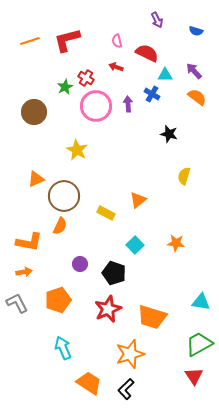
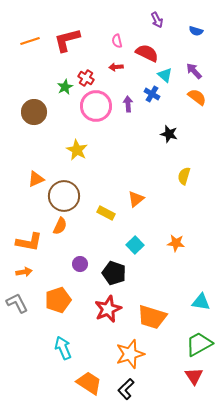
red arrow at (116, 67): rotated 24 degrees counterclockwise
cyan triangle at (165, 75): rotated 42 degrees clockwise
orange triangle at (138, 200): moved 2 px left, 1 px up
